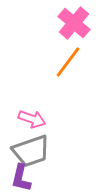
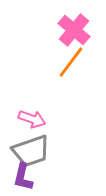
pink cross: moved 7 px down
orange line: moved 3 px right
purple L-shape: moved 2 px right, 1 px up
